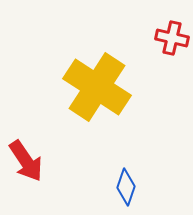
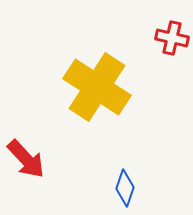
red arrow: moved 2 px up; rotated 9 degrees counterclockwise
blue diamond: moved 1 px left, 1 px down
